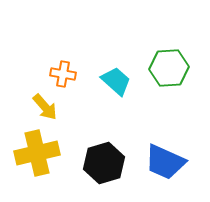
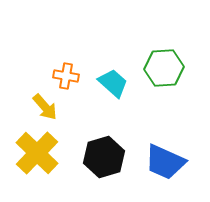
green hexagon: moved 5 px left
orange cross: moved 3 px right, 2 px down
cyan trapezoid: moved 3 px left, 2 px down
yellow cross: rotated 33 degrees counterclockwise
black hexagon: moved 6 px up
